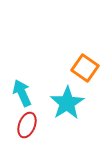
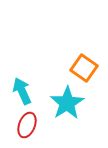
orange square: moved 1 px left
cyan arrow: moved 2 px up
